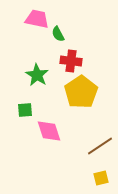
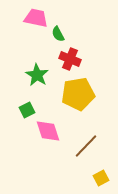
pink trapezoid: moved 1 px left, 1 px up
red cross: moved 1 px left, 2 px up; rotated 15 degrees clockwise
yellow pentagon: moved 3 px left, 2 px down; rotated 24 degrees clockwise
green square: moved 2 px right; rotated 21 degrees counterclockwise
pink diamond: moved 1 px left
brown line: moved 14 px left; rotated 12 degrees counterclockwise
yellow square: rotated 14 degrees counterclockwise
